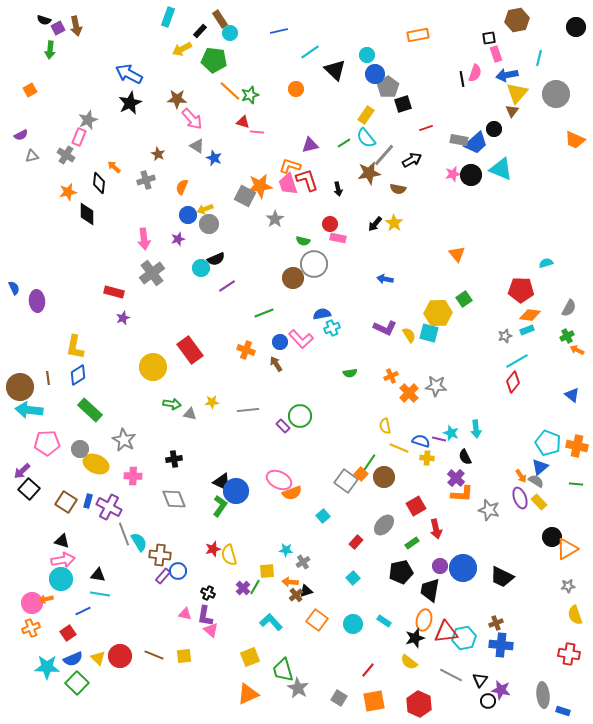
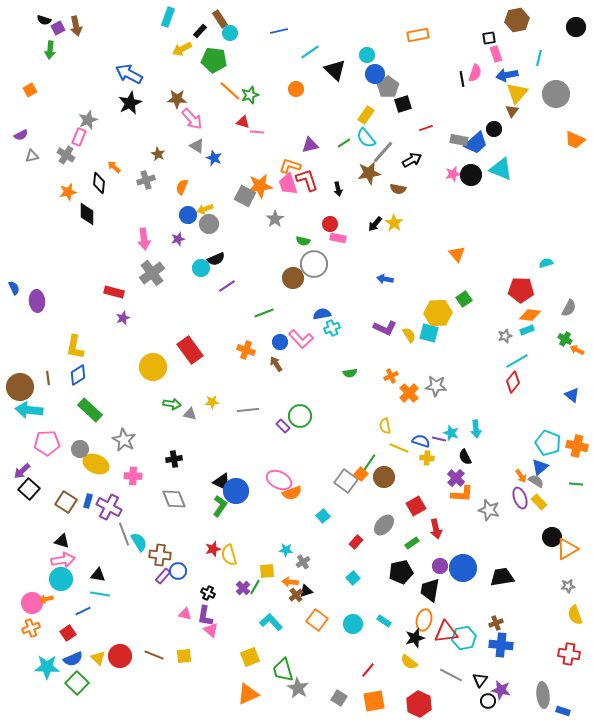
gray line at (384, 155): moved 1 px left, 3 px up
green cross at (567, 336): moved 2 px left, 3 px down; rotated 32 degrees counterclockwise
black trapezoid at (502, 577): rotated 145 degrees clockwise
